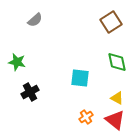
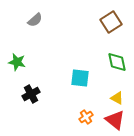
black cross: moved 1 px right, 2 px down
